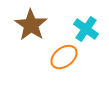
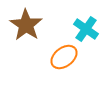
brown star: moved 5 px left
